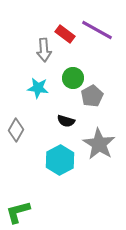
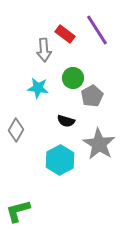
purple line: rotated 28 degrees clockwise
green L-shape: moved 1 px up
